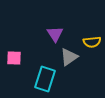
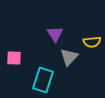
gray triangle: rotated 12 degrees counterclockwise
cyan rectangle: moved 2 px left, 1 px down
